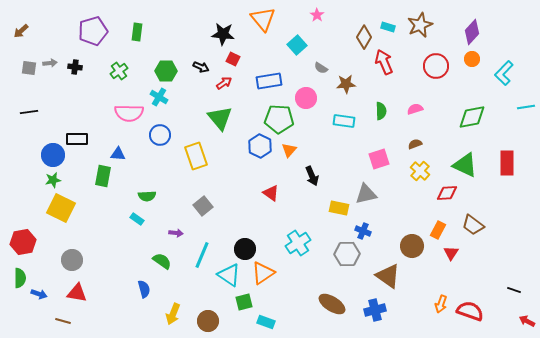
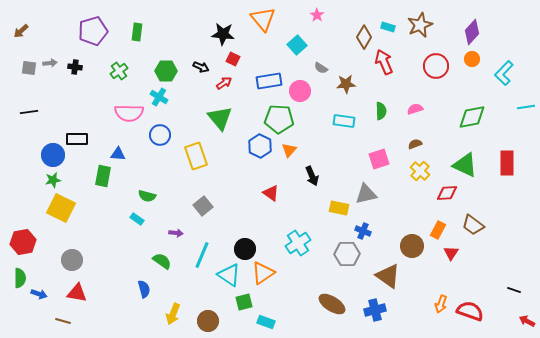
pink circle at (306, 98): moved 6 px left, 7 px up
green semicircle at (147, 196): rotated 18 degrees clockwise
